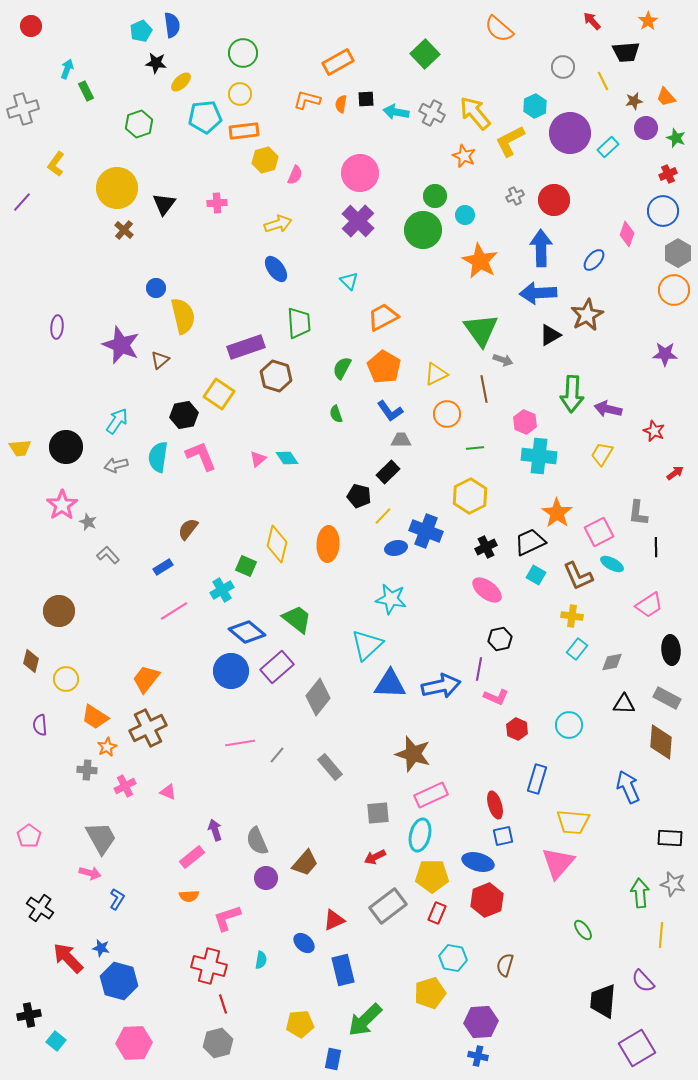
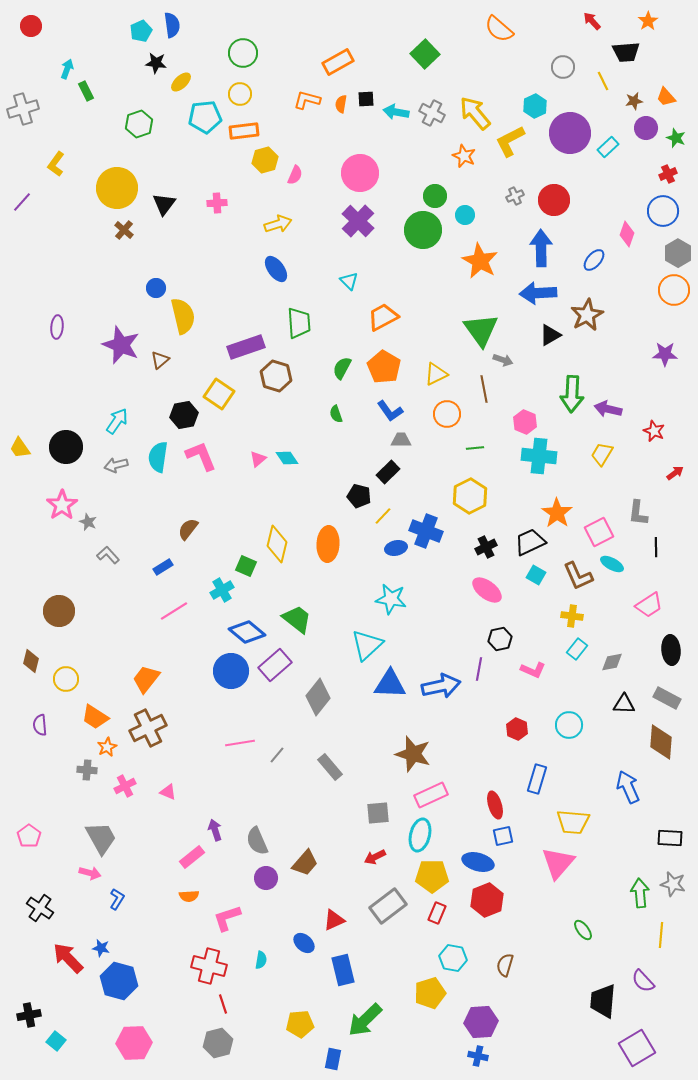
yellow trapezoid at (20, 448): rotated 60 degrees clockwise
purple rectangle at (277, 667): moved 2 px left, 2 px up
pink L-shape at (496, 697): moved 37 px right, 27 px up
